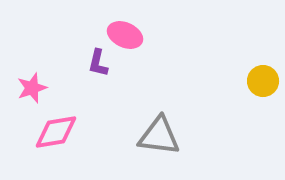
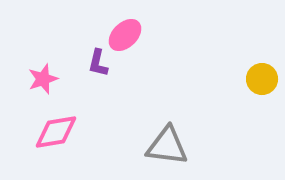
pink ellipse: rotated 68 degrees counterclockwise
yellow circle: moved 1 px left, 2 px up
pink star: moved 11 px right, 9 px up
gray triangle: moved 8 px right, 10 px down
